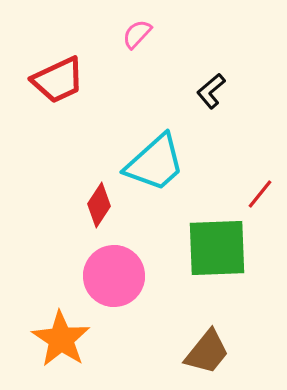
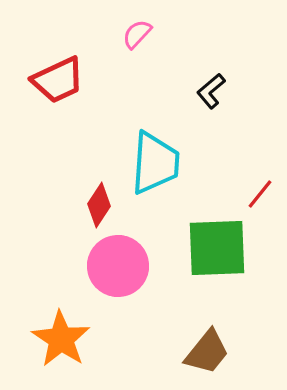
cyan trapezoid: rotated 44 degrees counterclockwise
pink circle: moved 4 px right, 10 px up
